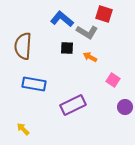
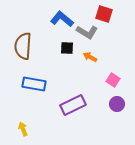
purple circle: moved 8 px left, 3 px up
yellow arrow: rotated 24 degrees clockwise
